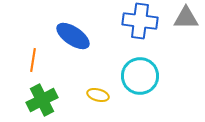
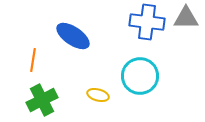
blue cross: moved 7 px right, 1 px down
